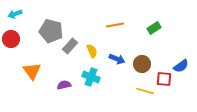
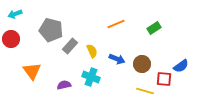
orange line: moved 1 px right, 1 px up; rotated 12 degrees counterclockwise
gray pentagon: moved 1 px up
